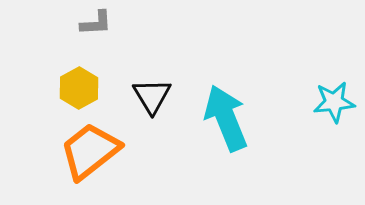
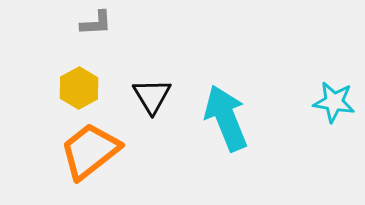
cyan star: rotated 15 degrees clockwise
